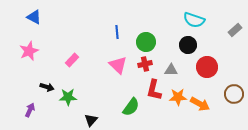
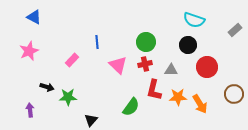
blue line: moved 20 px left, 10 px down
orange arrow: rotated 30 degrees clockwise
purple arrow: rotated 32 degrees counterclockwise
